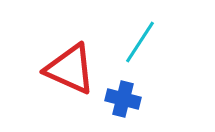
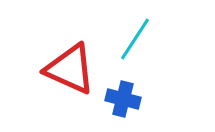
cyan line: moved 5 px left, 3 px up
